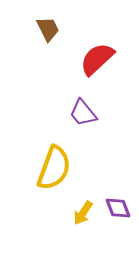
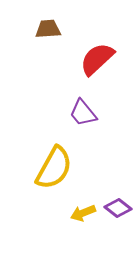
brown trapezoid: rotated 68 degrees counterclockwise
yellow semicircle: rotated 9 degrees clockwise
purple diamond: rotated 32 degrees counterclockwise
yellow arrow: rotated 35 degrees clockwise
